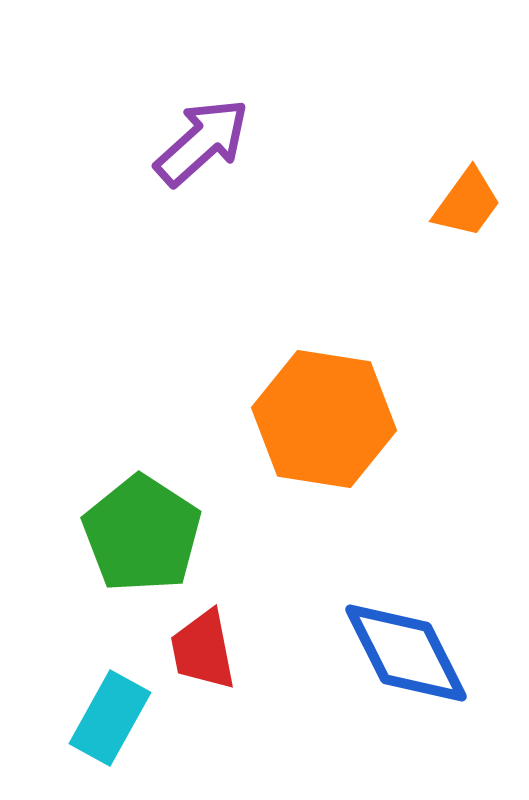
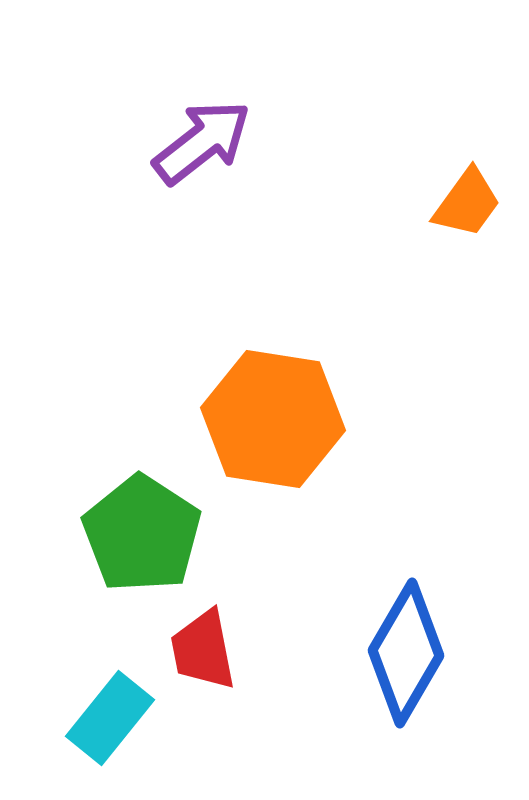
purple arrow: rotated 4 degrees clockwise
orange hexagon: moved 51 px left
blue diamond: rotated 57 degrees clockwise
cyan rectangle: rotated 10 degrees clockwise
